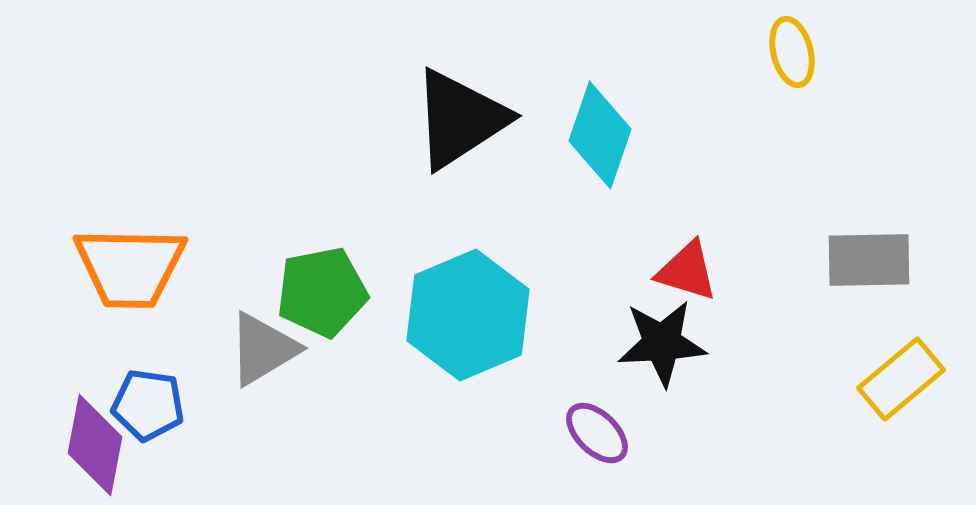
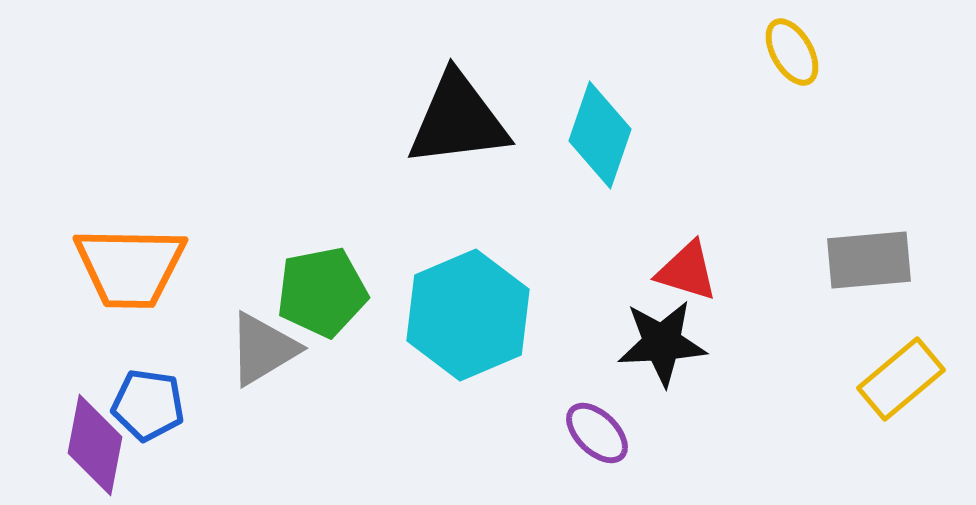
yellow ellipse: rotated 16 degrees counterclockwise
black triangle: moved 2 px left, 1 px down; rotated 26 degrees clockwise
gray rectangle: rotated 4 degrees counterclockwise
